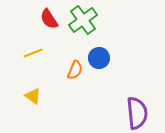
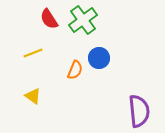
purple semicircle: moved 2 px right, 2 px up
